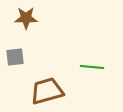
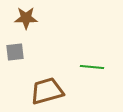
gray square: moved 5 px up
